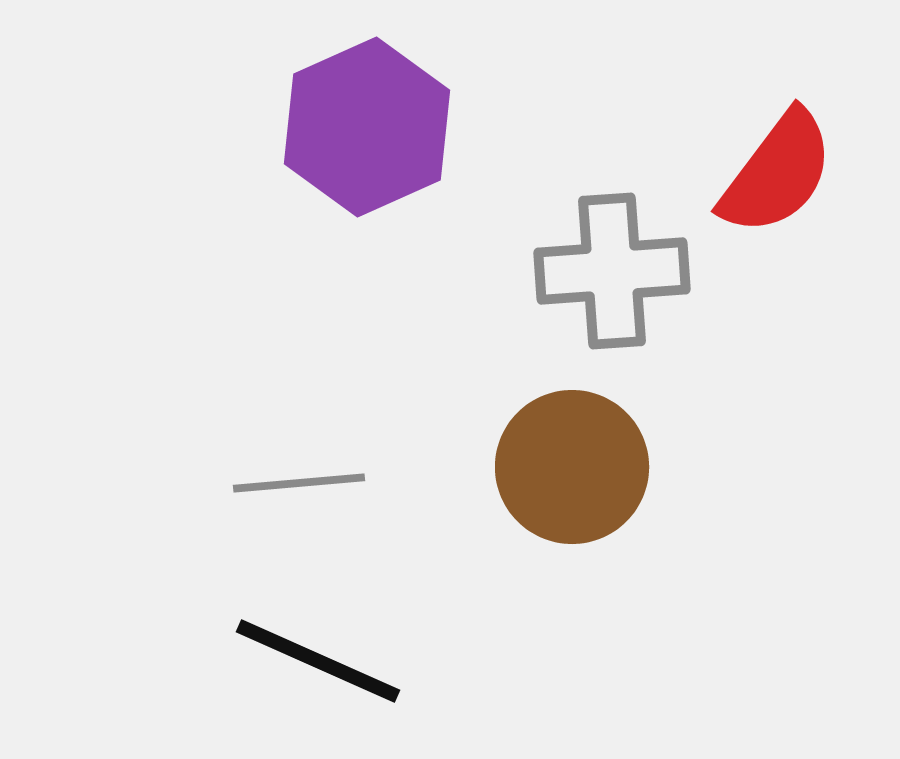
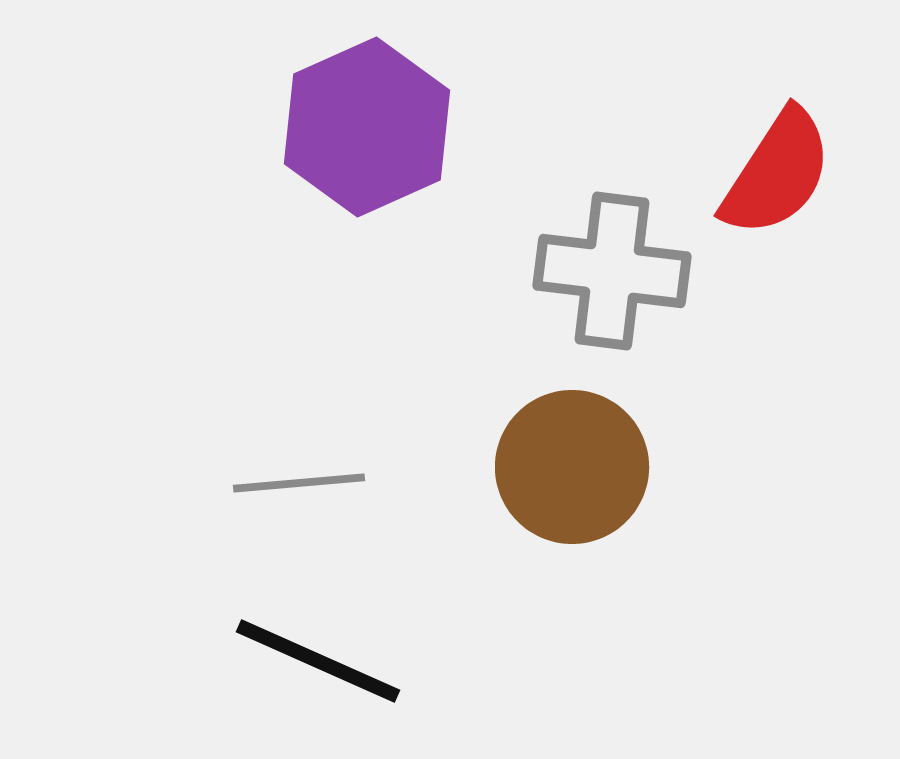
red semicircle: rotated 4 degrees counterclockwise
gray cross: rotated 11 degrees clockwise
